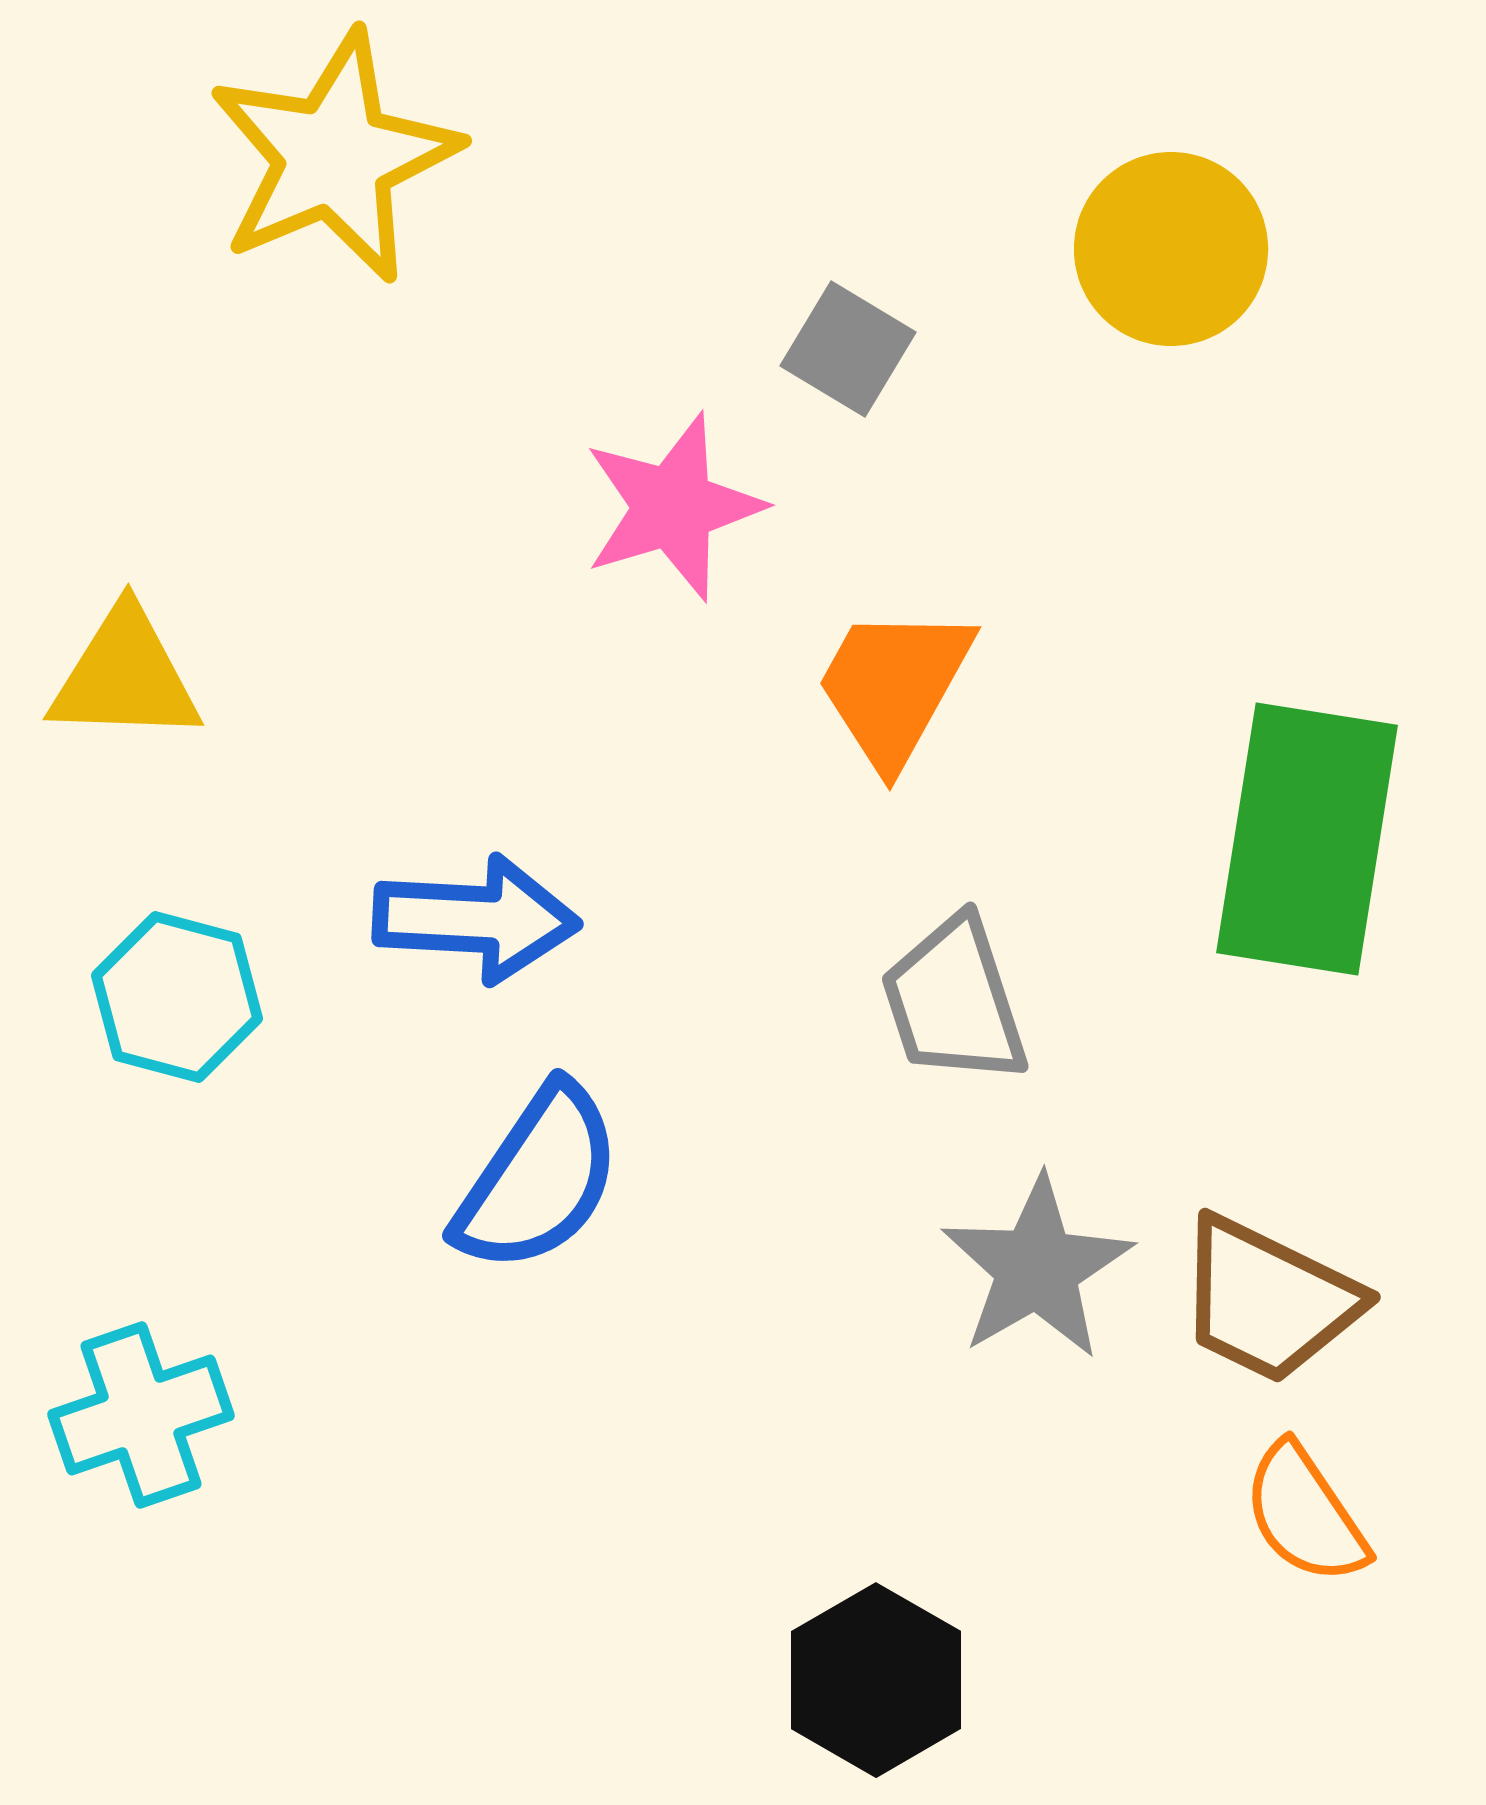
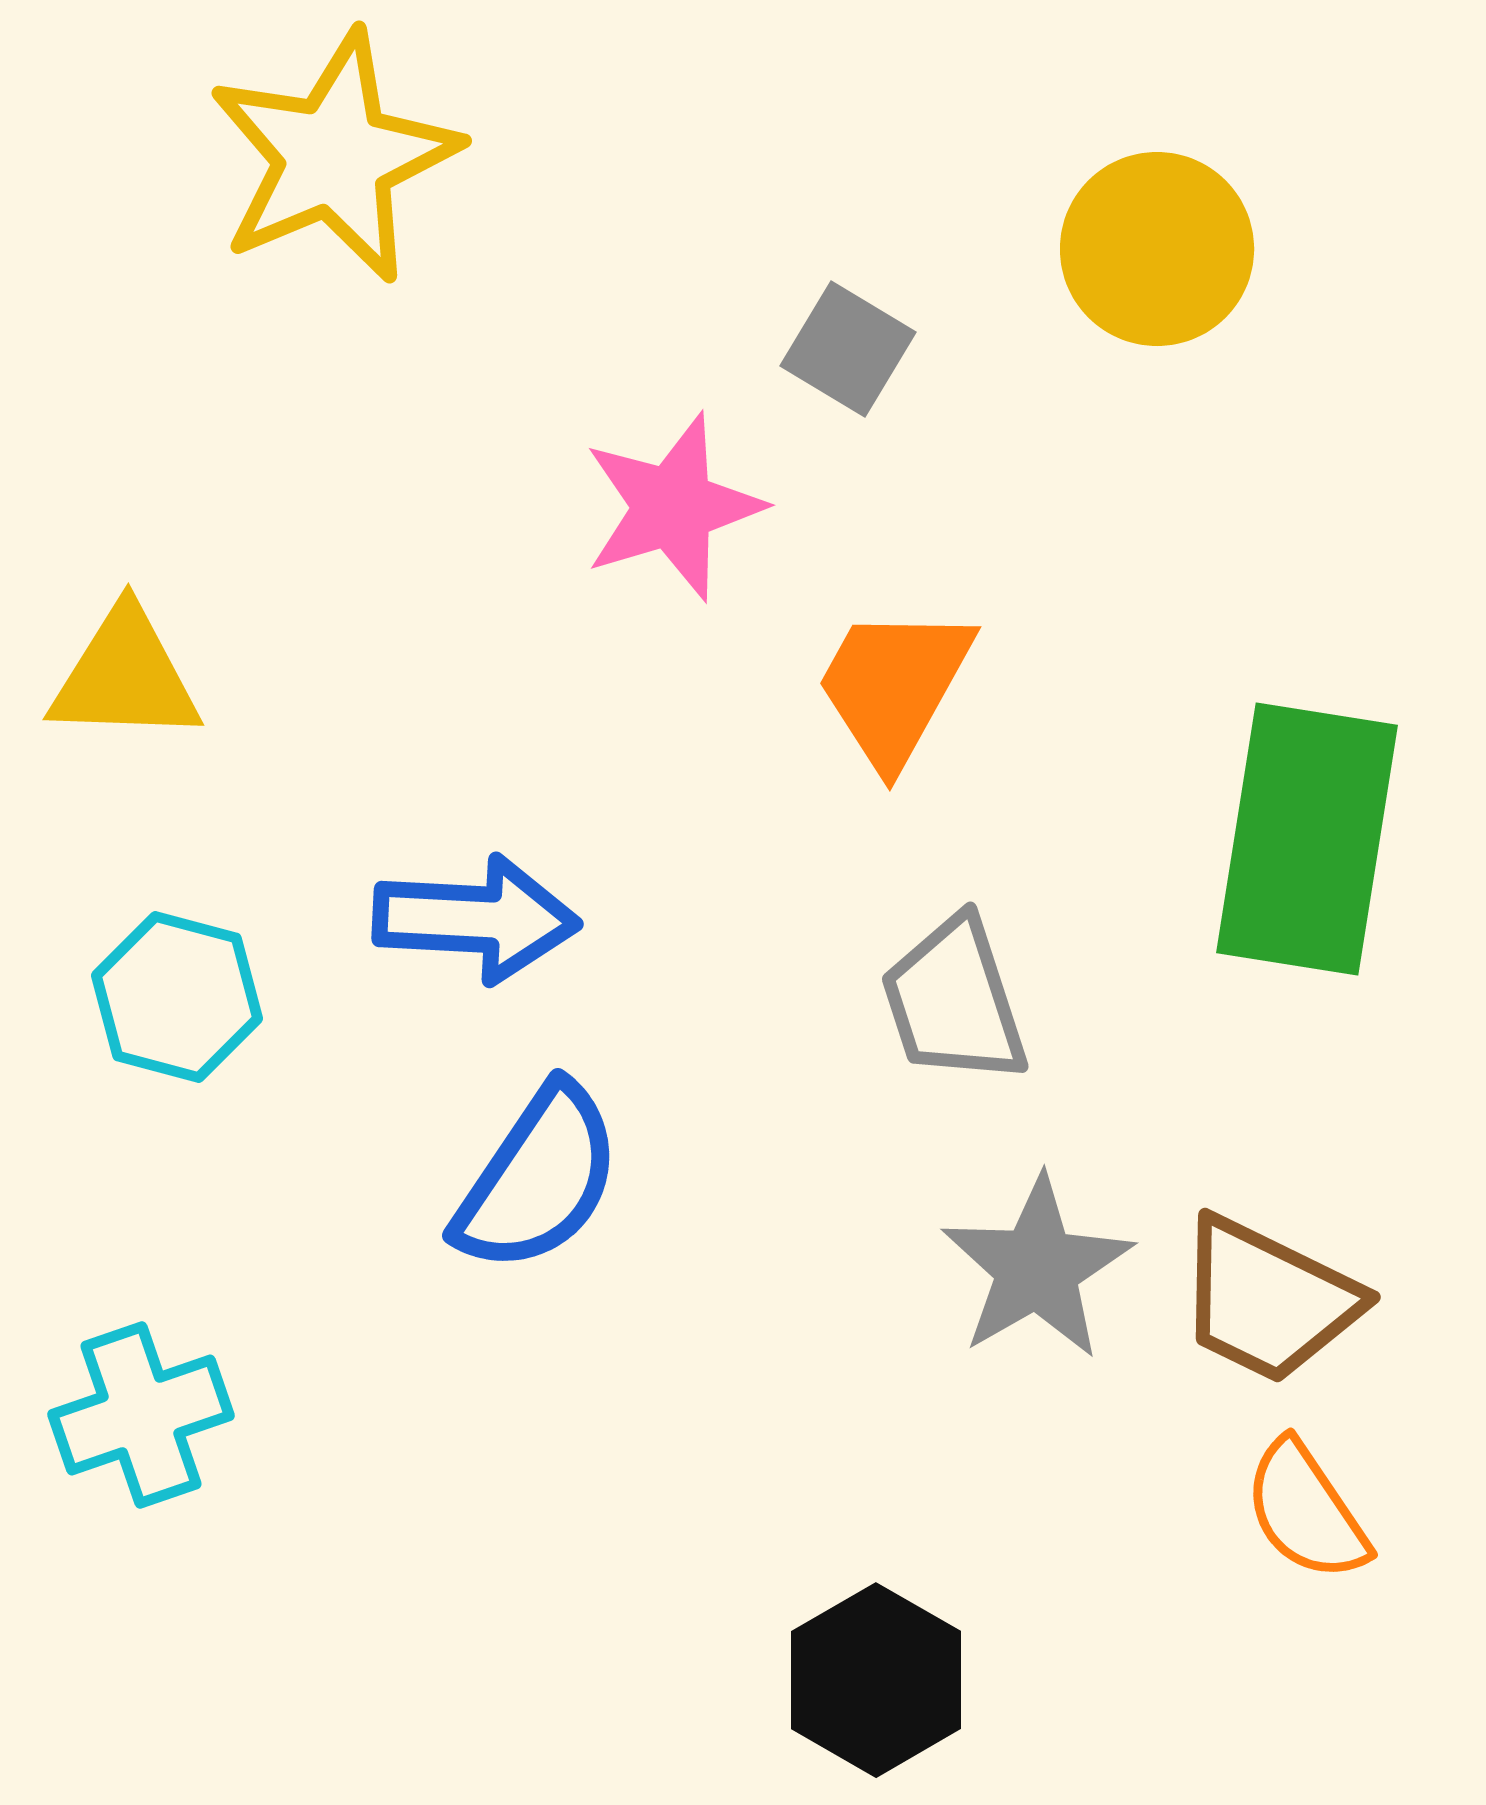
yellow circle: moved 14 px left
orange semicircle: moved 1 px right, 3 px up
